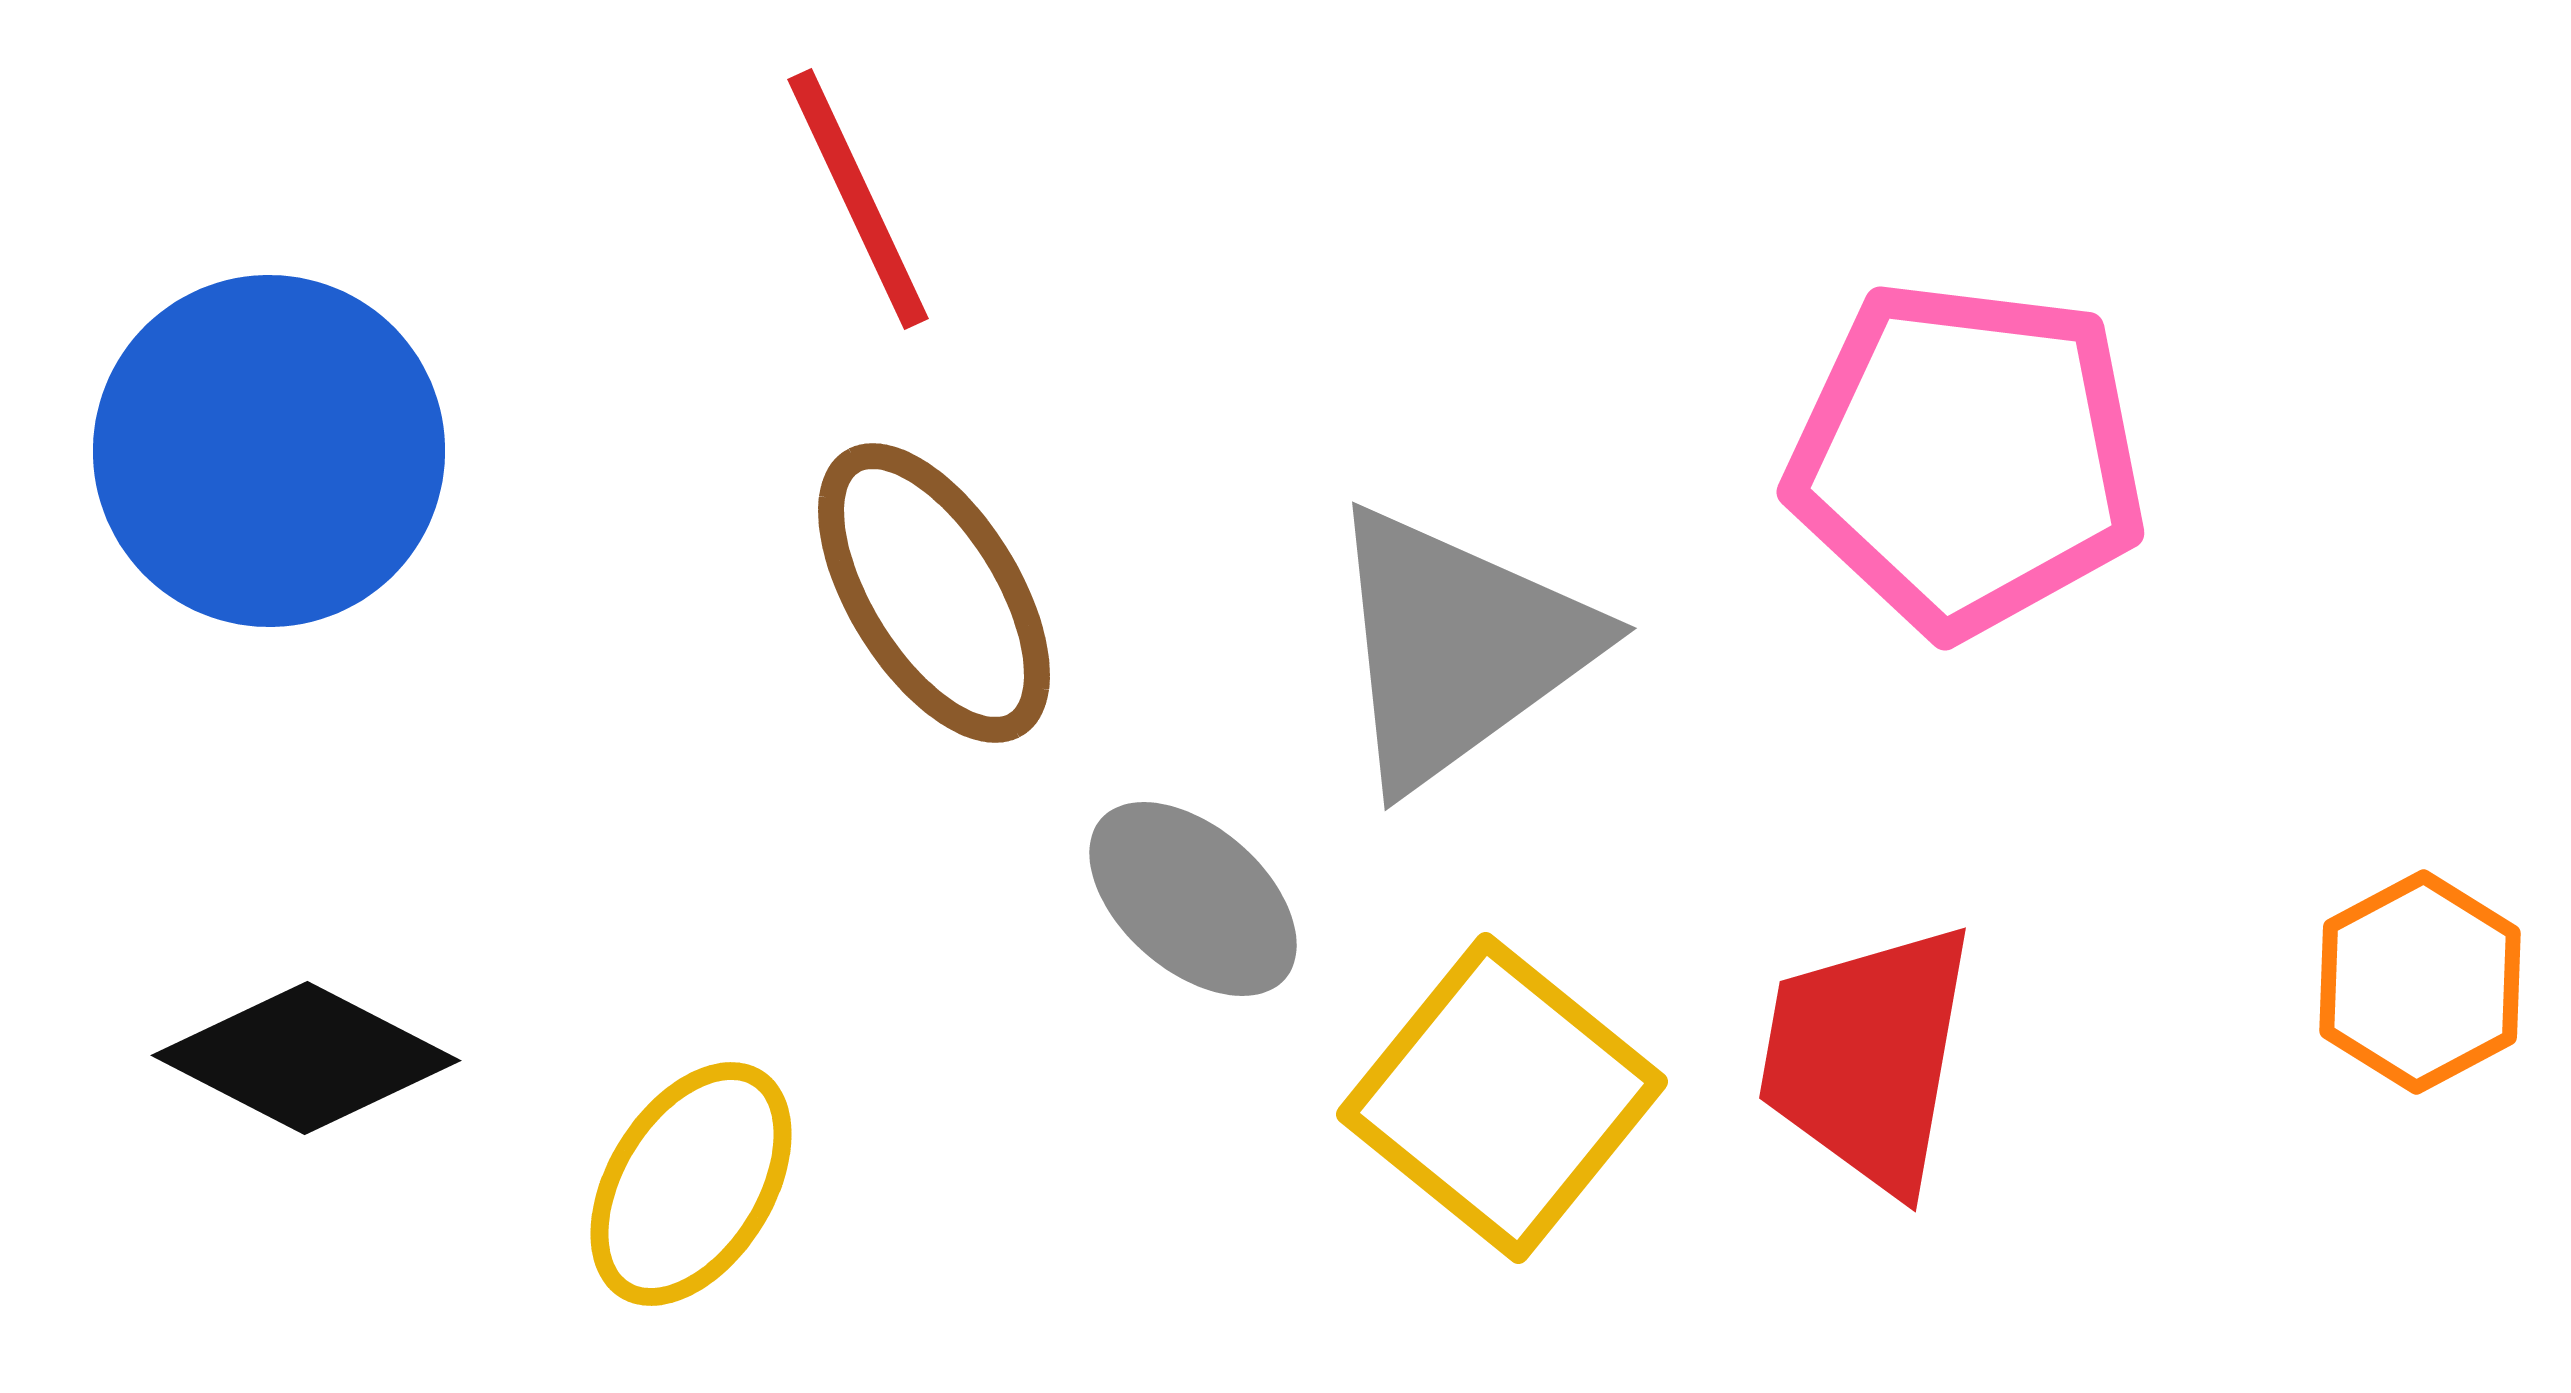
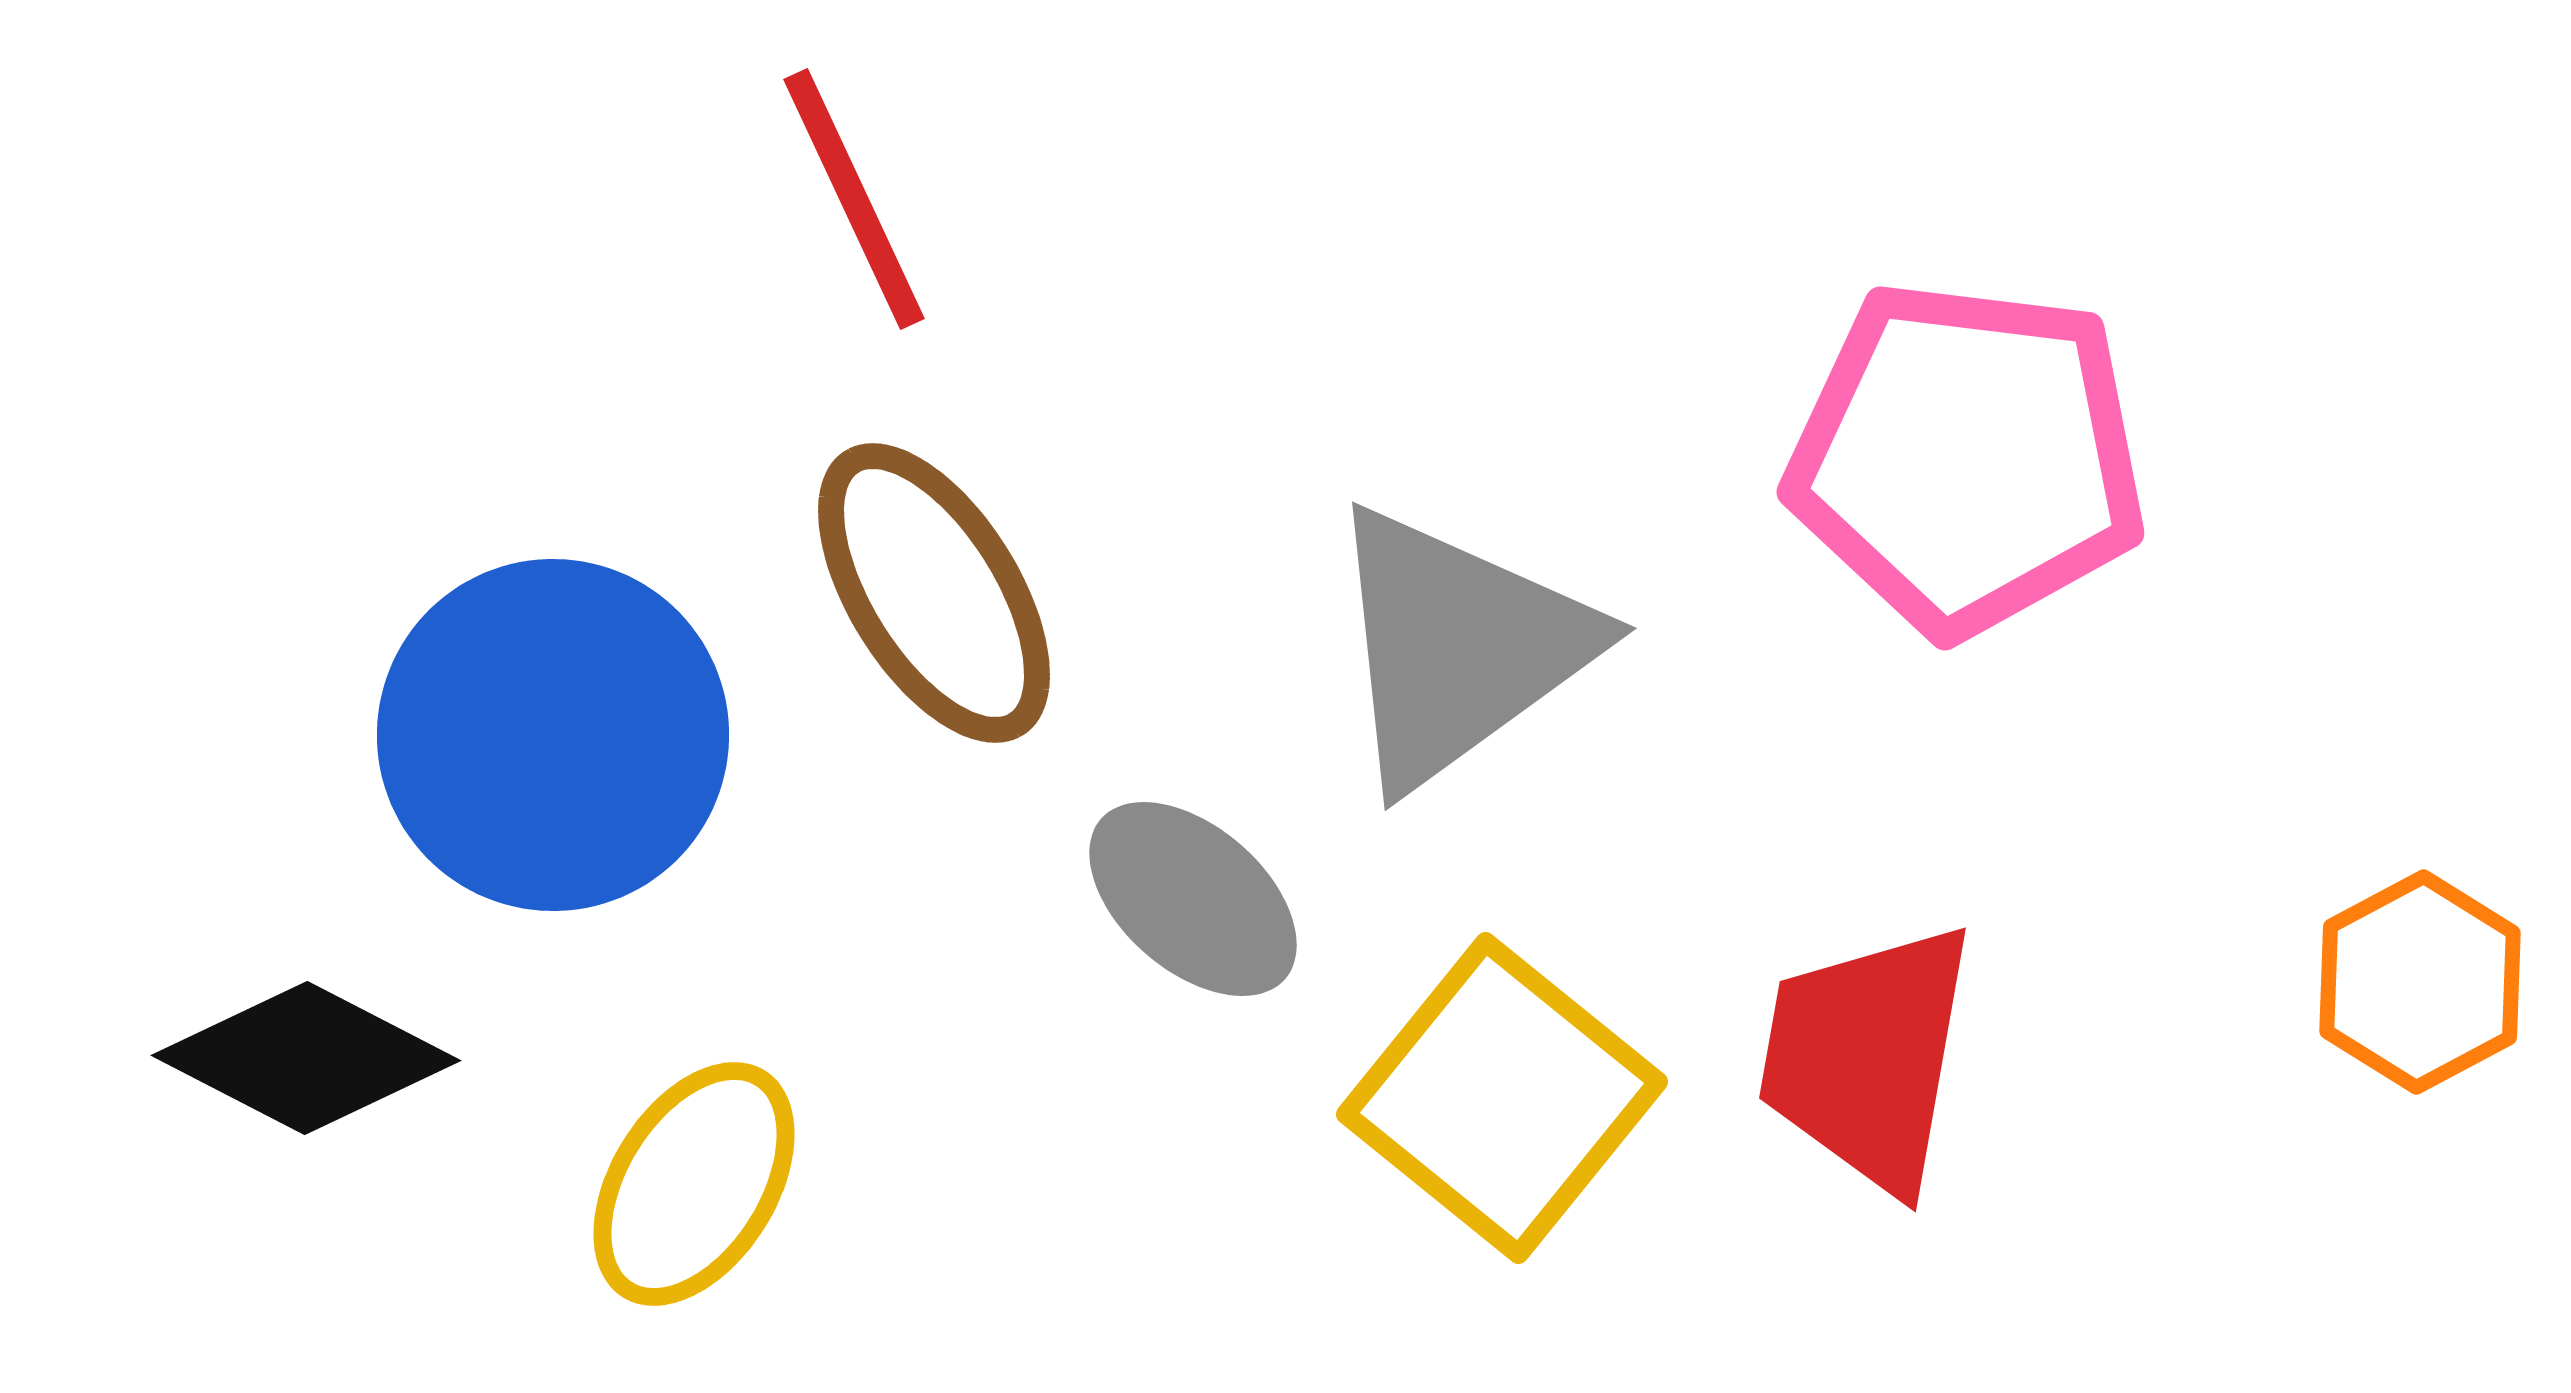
red line: moved 4 px left
blue circle: moved 284 px right, 284 px down
yellow ellipse: moved 3 px right
